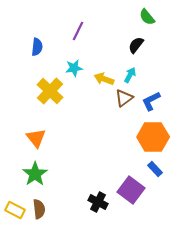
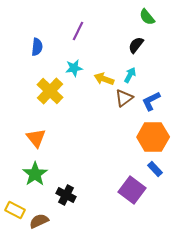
purple square: moved 1 px right
black cross: moved 32 px left, 7 px up
brown semicircle: moved 12 px down; rotated 108 degrees counterclockwise
